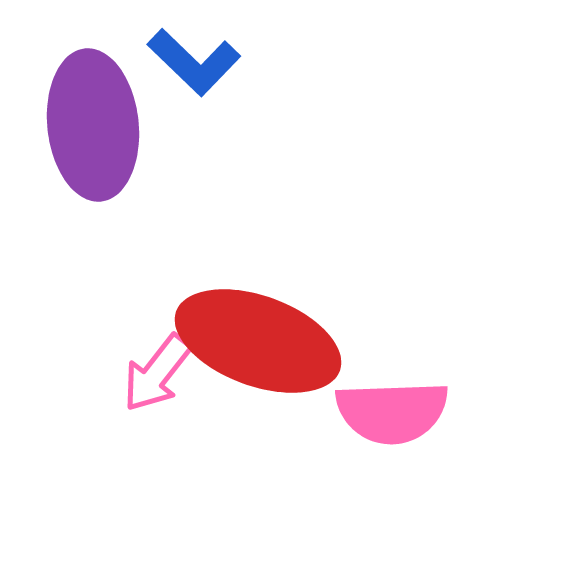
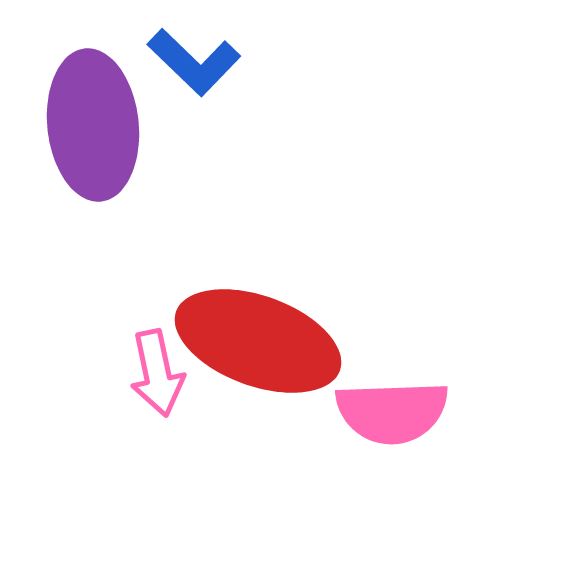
pink arrow: rotated 50 degrees counterclockwise
